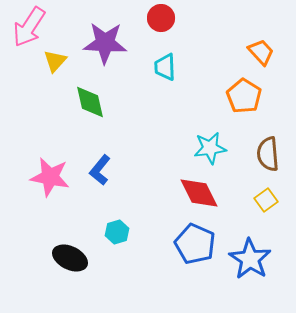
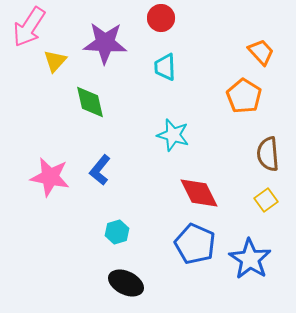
cyan star: moved 37 px left, 13 px up; rotated 24 degrees clockwise
black ellipse: moved 56 px right, 25 px down
